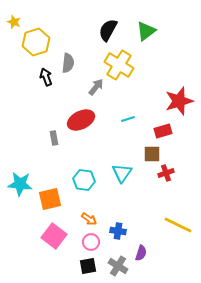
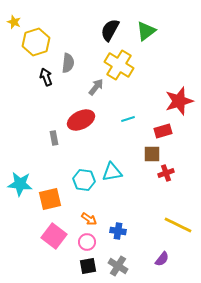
black semicircle: moved 2 px right
cyan triangle: moved 10 px left, 1 px up; rotated 45 degrees clockwise
pink circle: moved 4 px left
purple semicircle: moved 21 px right, 6 px down; rotated 21 degrees clockwise
